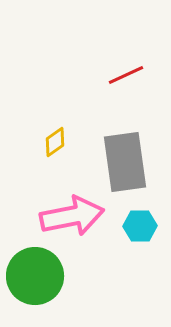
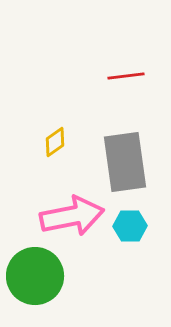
red line: moved 1 px down; rotated 18 degrees clockwise
cyan hexagon: moved 10 px left
